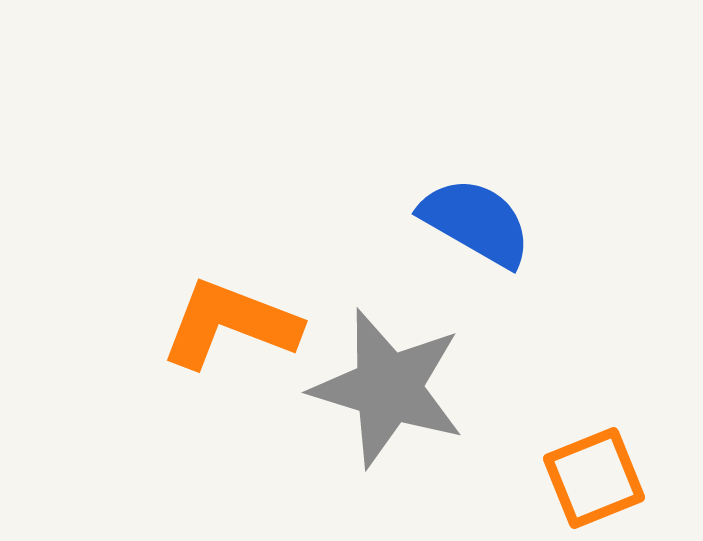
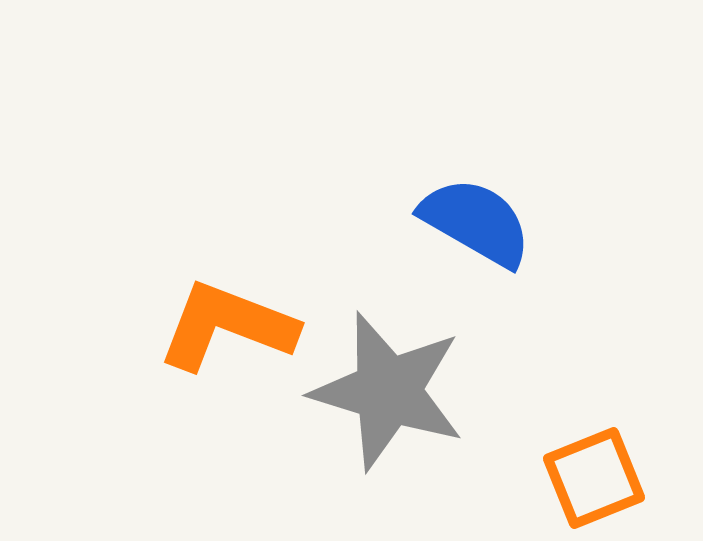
orange L-shape: moved 3 px left, 2 px down
gray star: moved 3 px down
